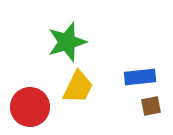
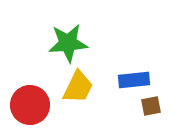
green star: moved 1 px right, 1 px down; rotated 12 degrees clockwise
blue rectangle: moved 6 px left, 3 px down
red circle: moved 2 px up
